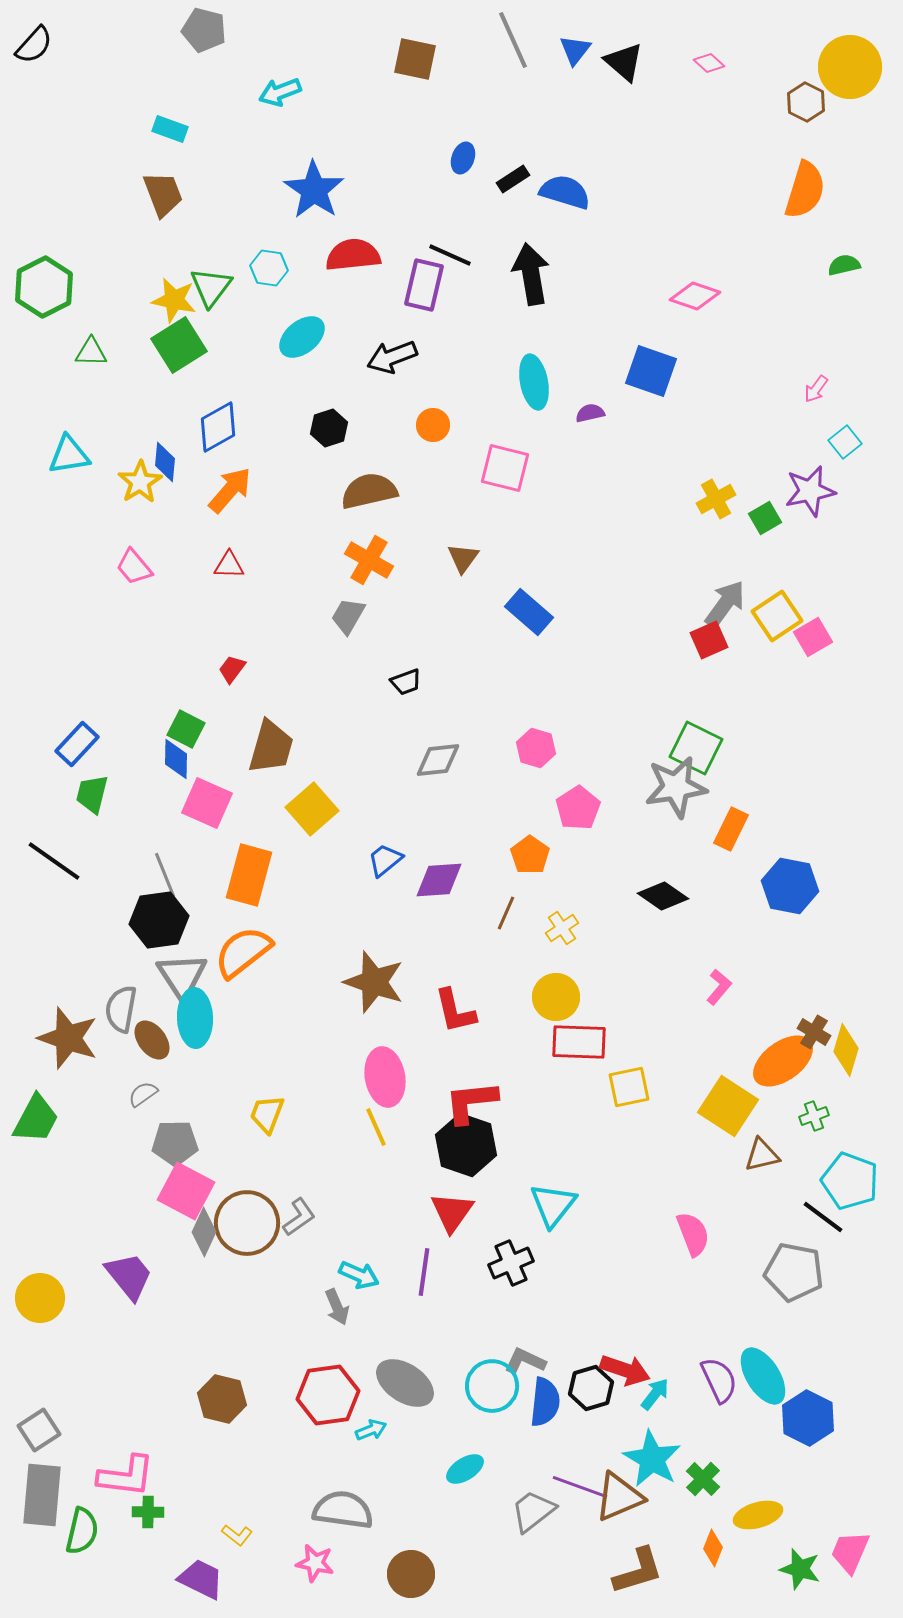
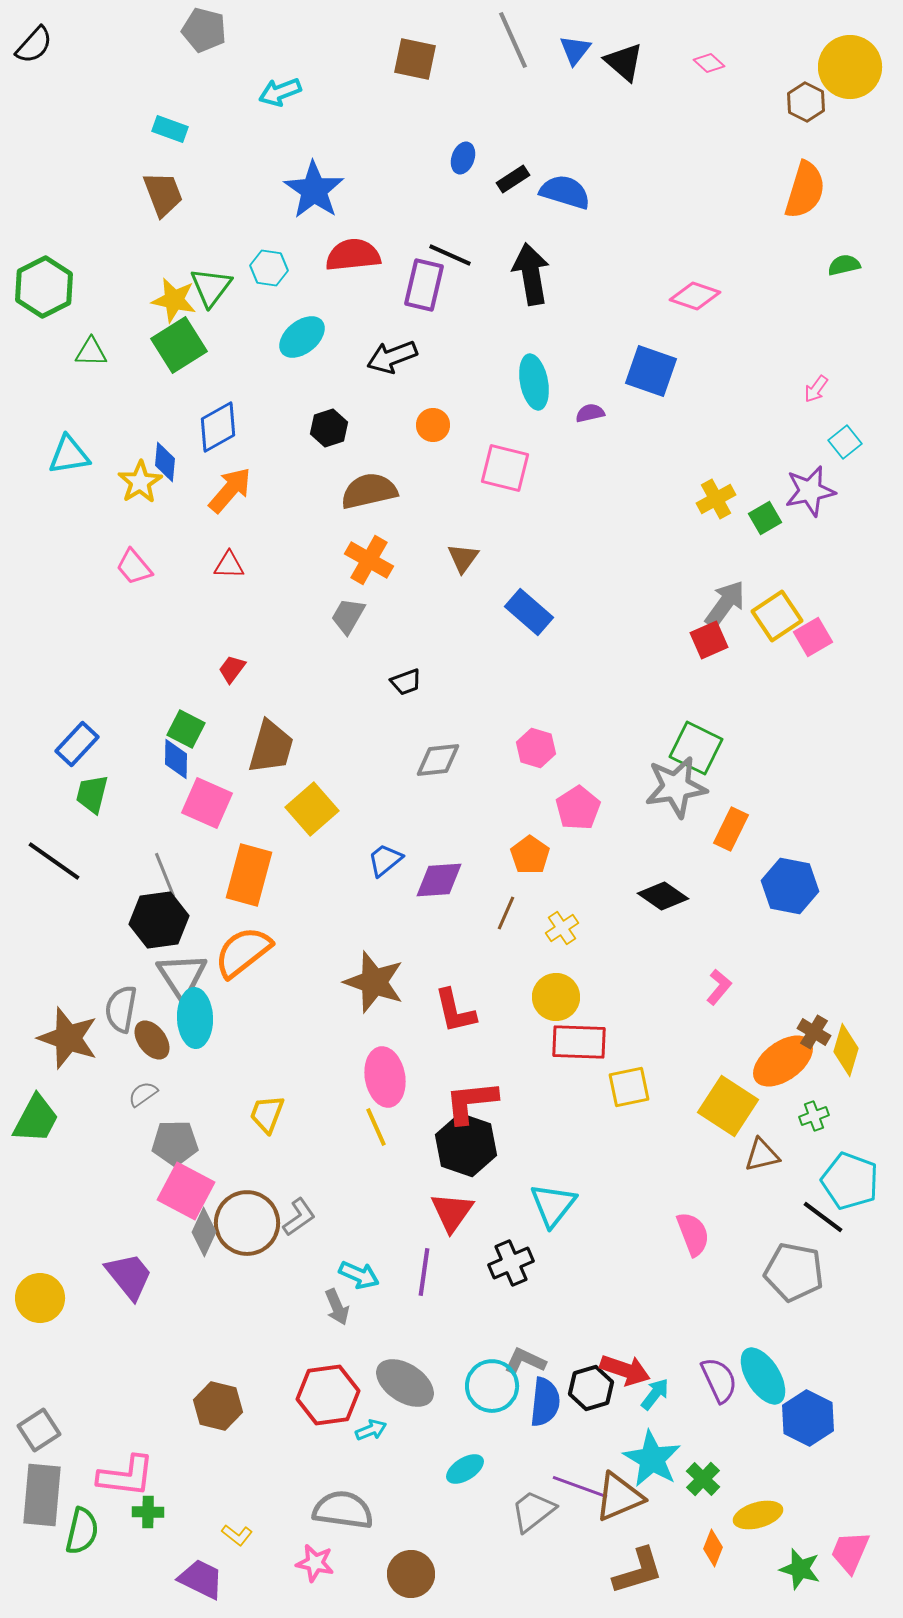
brown hexagon at (222, 1399): moved 4 px left, 7 px down
